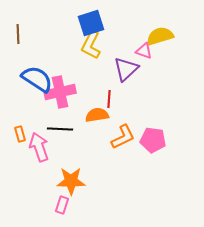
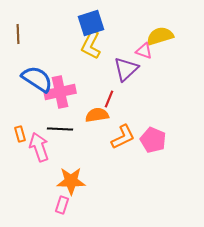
red line: rotated 18 degrees clockwise
pink pentagon: rotated 15 degrees clockwise
